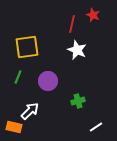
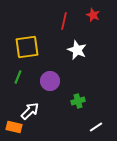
red line: moved 8 px left, 3 px up
purple circle: moved 2 px right
